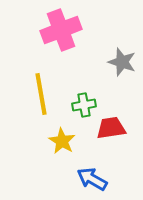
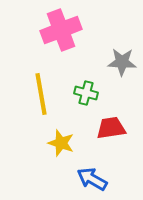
gray star: rotated 16 degrees counterclockwise
green cross: moved 2 px right, 12 px up; rotated 25 degrees clockwise
yellow star: moved 1 px left, 2 px down; rotated 12 degrees counterclockwise
